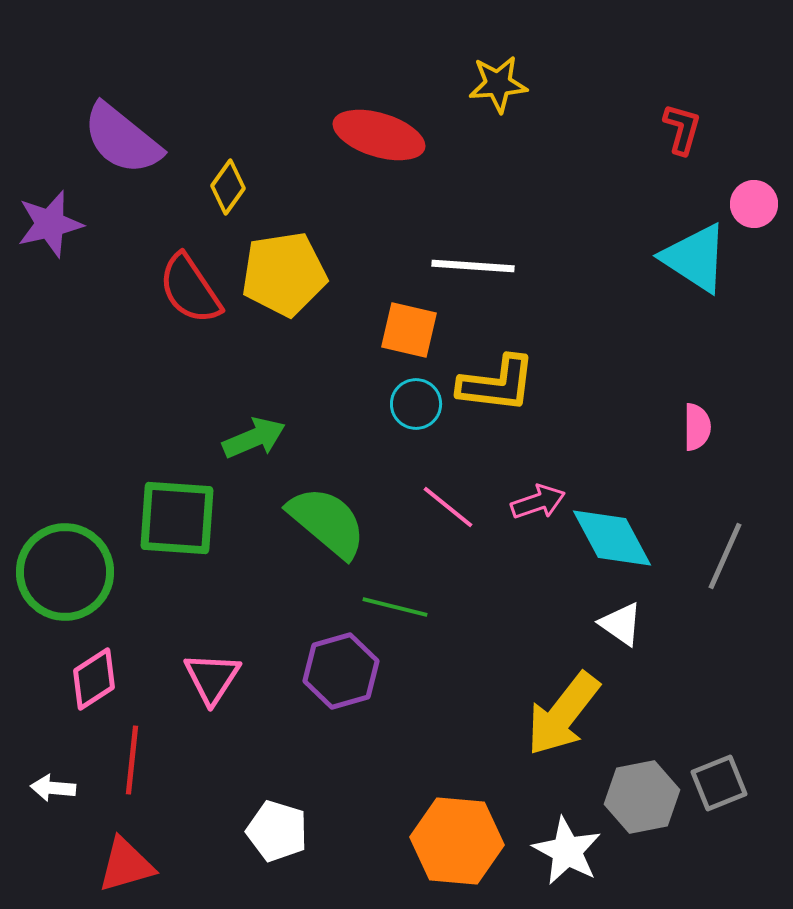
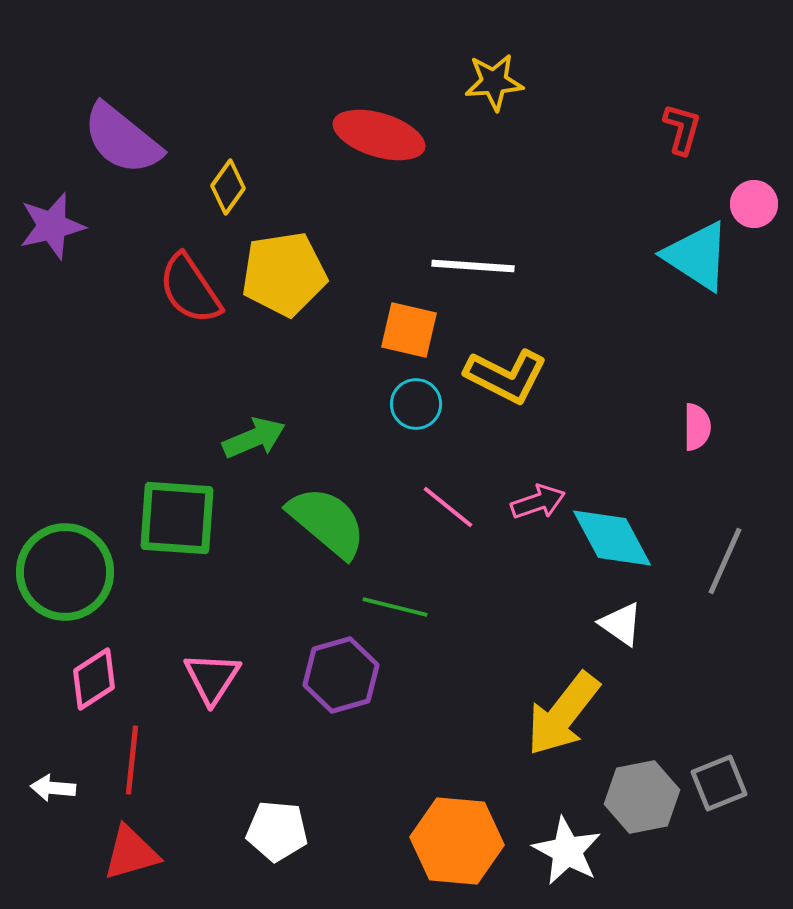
yellow star: moved 4 px left, 2 px up
purple star: moved 2 px right, 2 px down
cyan triangle: moved 2 px right, 2 px up
yellow L-shape: moved 9 px right, 8 px up; rotated 20 degrees clockwise
gray line: moved 5 px down
purple hexagon: moved 4 px down
white pentagon: rotated 12 degrees counterclockwise
red triangle: moved 5 px right, 12 px up
